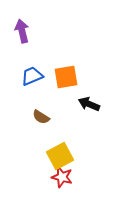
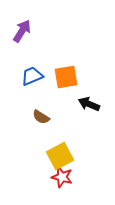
purple arrow: rotated 45 degrees clockwise
